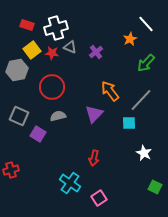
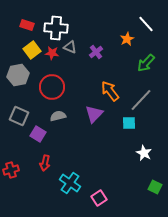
white cross: rotated 20 degrees clockwise
orange star: moved 3 px left
gray hexagon: moved 1 px right, 5 px down
red arrow: moved 49 px left, 5 px down
